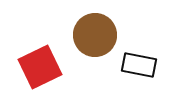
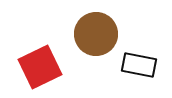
brown circle: moved 1 px right, 1 px up
